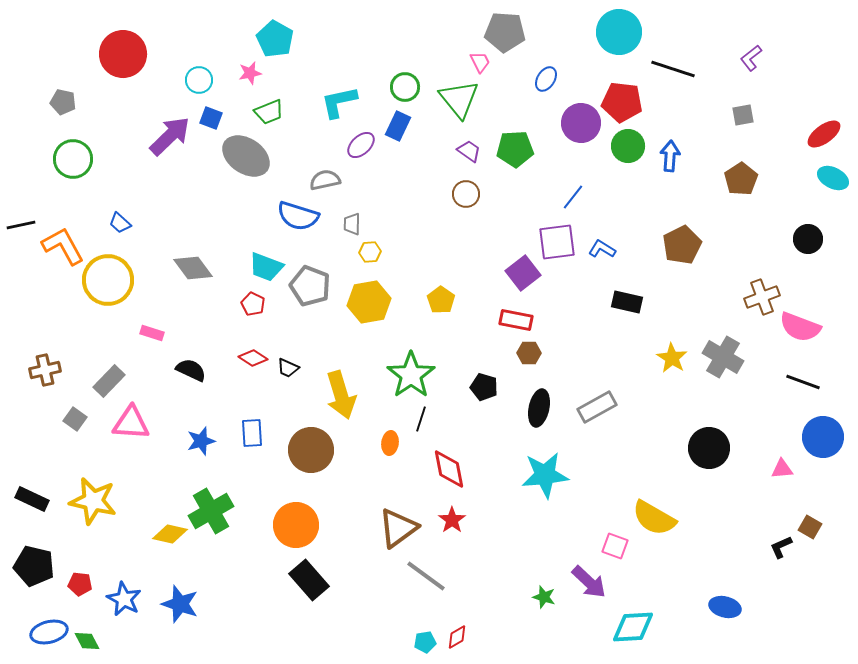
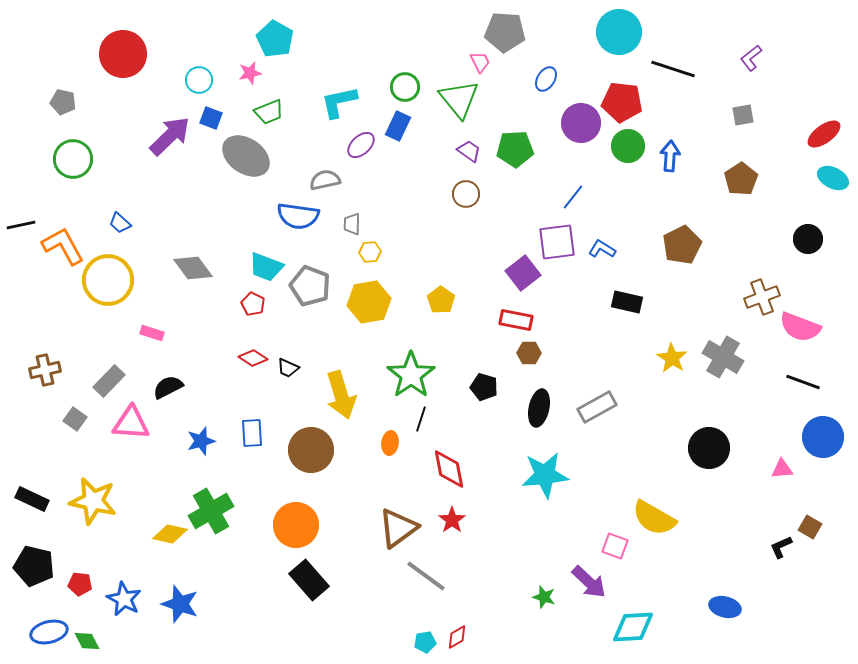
blue semicircle at (298, 216): rotated 9 degrees counterclockwise
black semicircle at (191, 370): moved 23 px left, 17 px down; rotated 52 degrees counterclockwise
